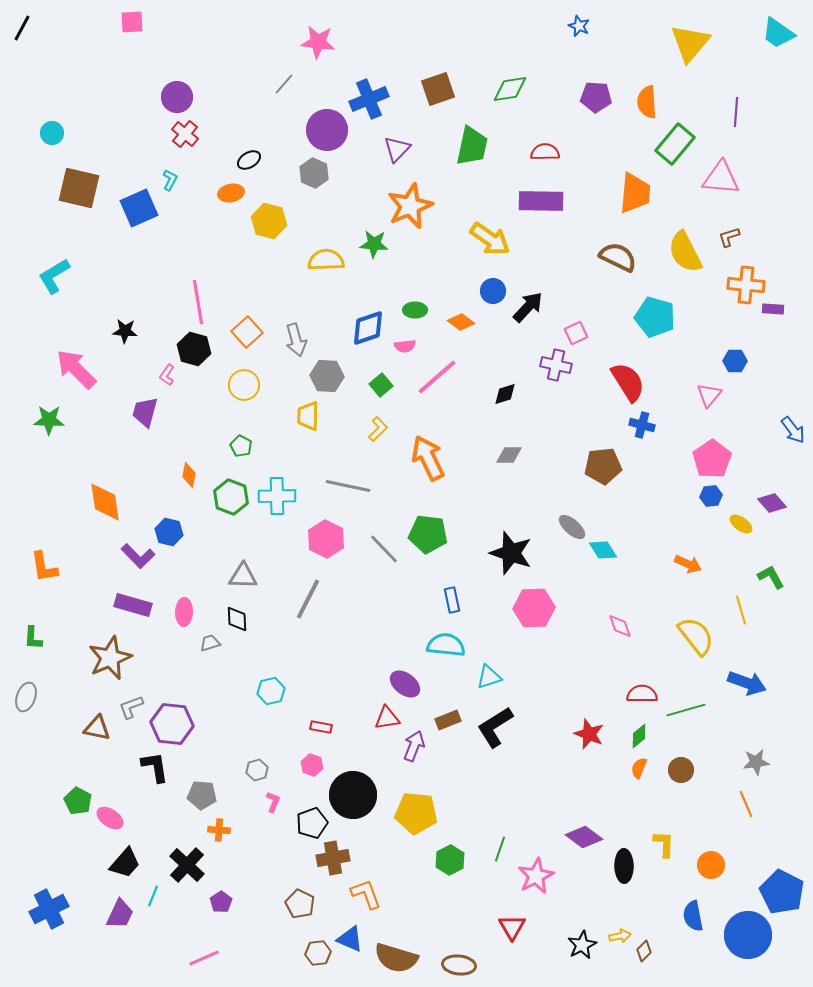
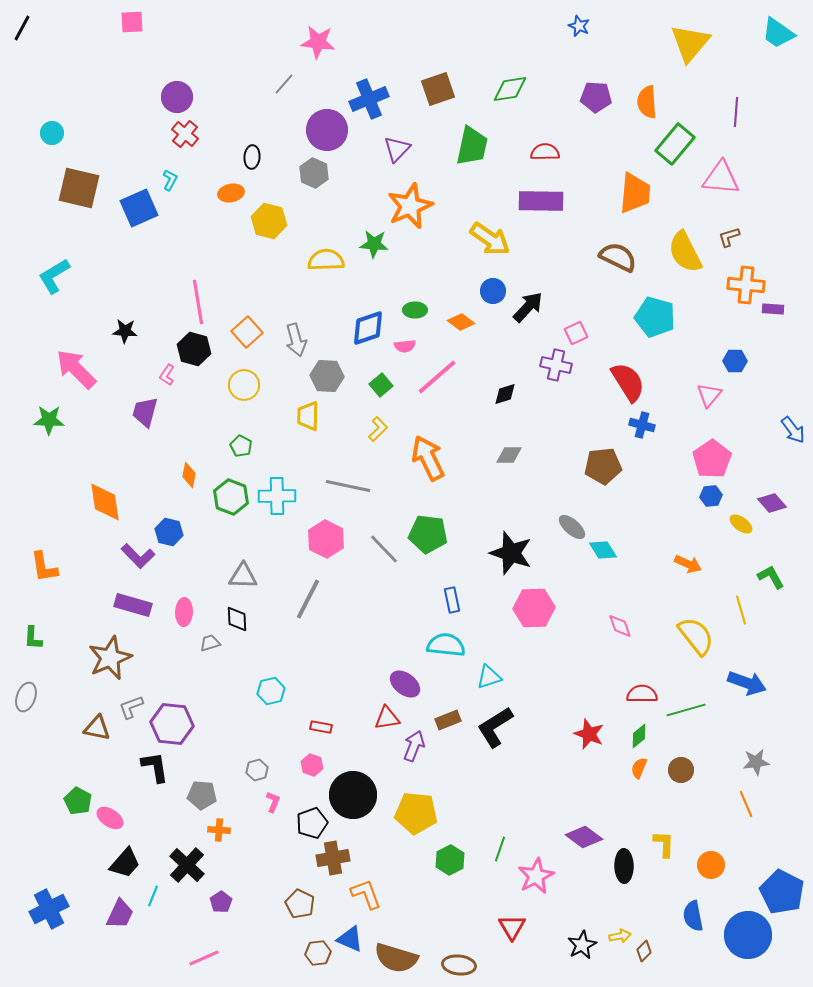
black ellipse at (249, 160): moved 3 px right, 3 px up; rotated 55 degrees counterclockwise
